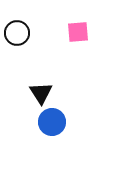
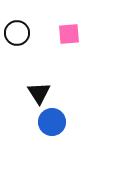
pink square: moved 9 px left, 2 px down
black triangle: moved 2 px left
